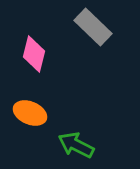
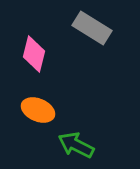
gray rectangle: moved 1 px left, 1 px down; rotated 12 degrees counterclockwise
orange ellipse: moved 8 px right, 3 px up
